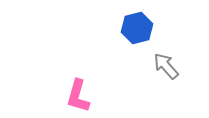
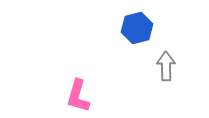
gray arrow: rotated 40 degrees clockwise
